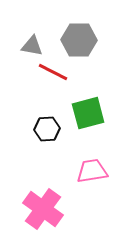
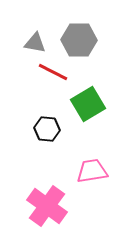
gray triangle: moved 3 px right, 3 px up
green square: moved 9 px up; rotated 16 degrees counterclockwise
black hexagon: rotated 10 degrees clockwise
pink cross: moved 4 px right, 3 px up
